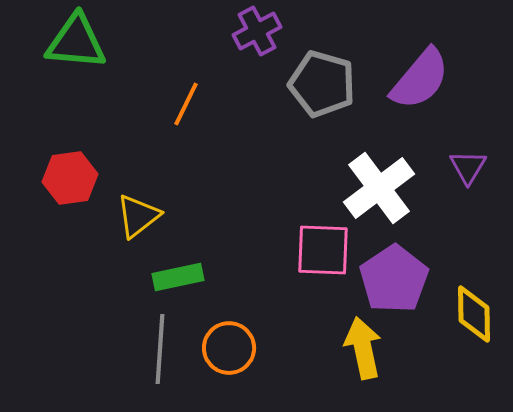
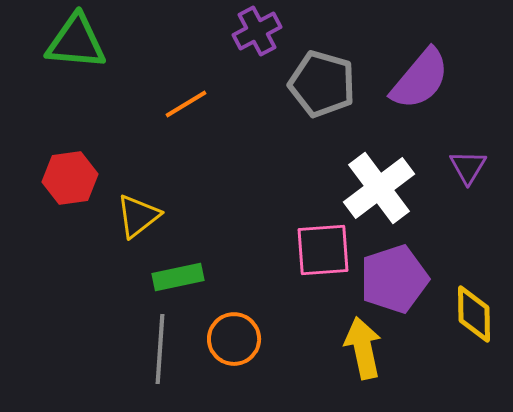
orange line: rotated 33 degrees clockwise
pink square: rotated 6 degrees counterclockwise
purple pentagon: rotated 16 degrees clockwise
orange circle: moved 5 px right, 9 px up
